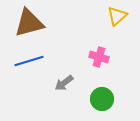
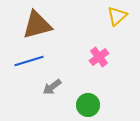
brown triangle: moved 8 px right, 2 px down
pink cross: rotated 36 degrees clockwise
gray arrow: moved 12 px left, 4 px down
green circle: moved 14 px left, 6 px down
